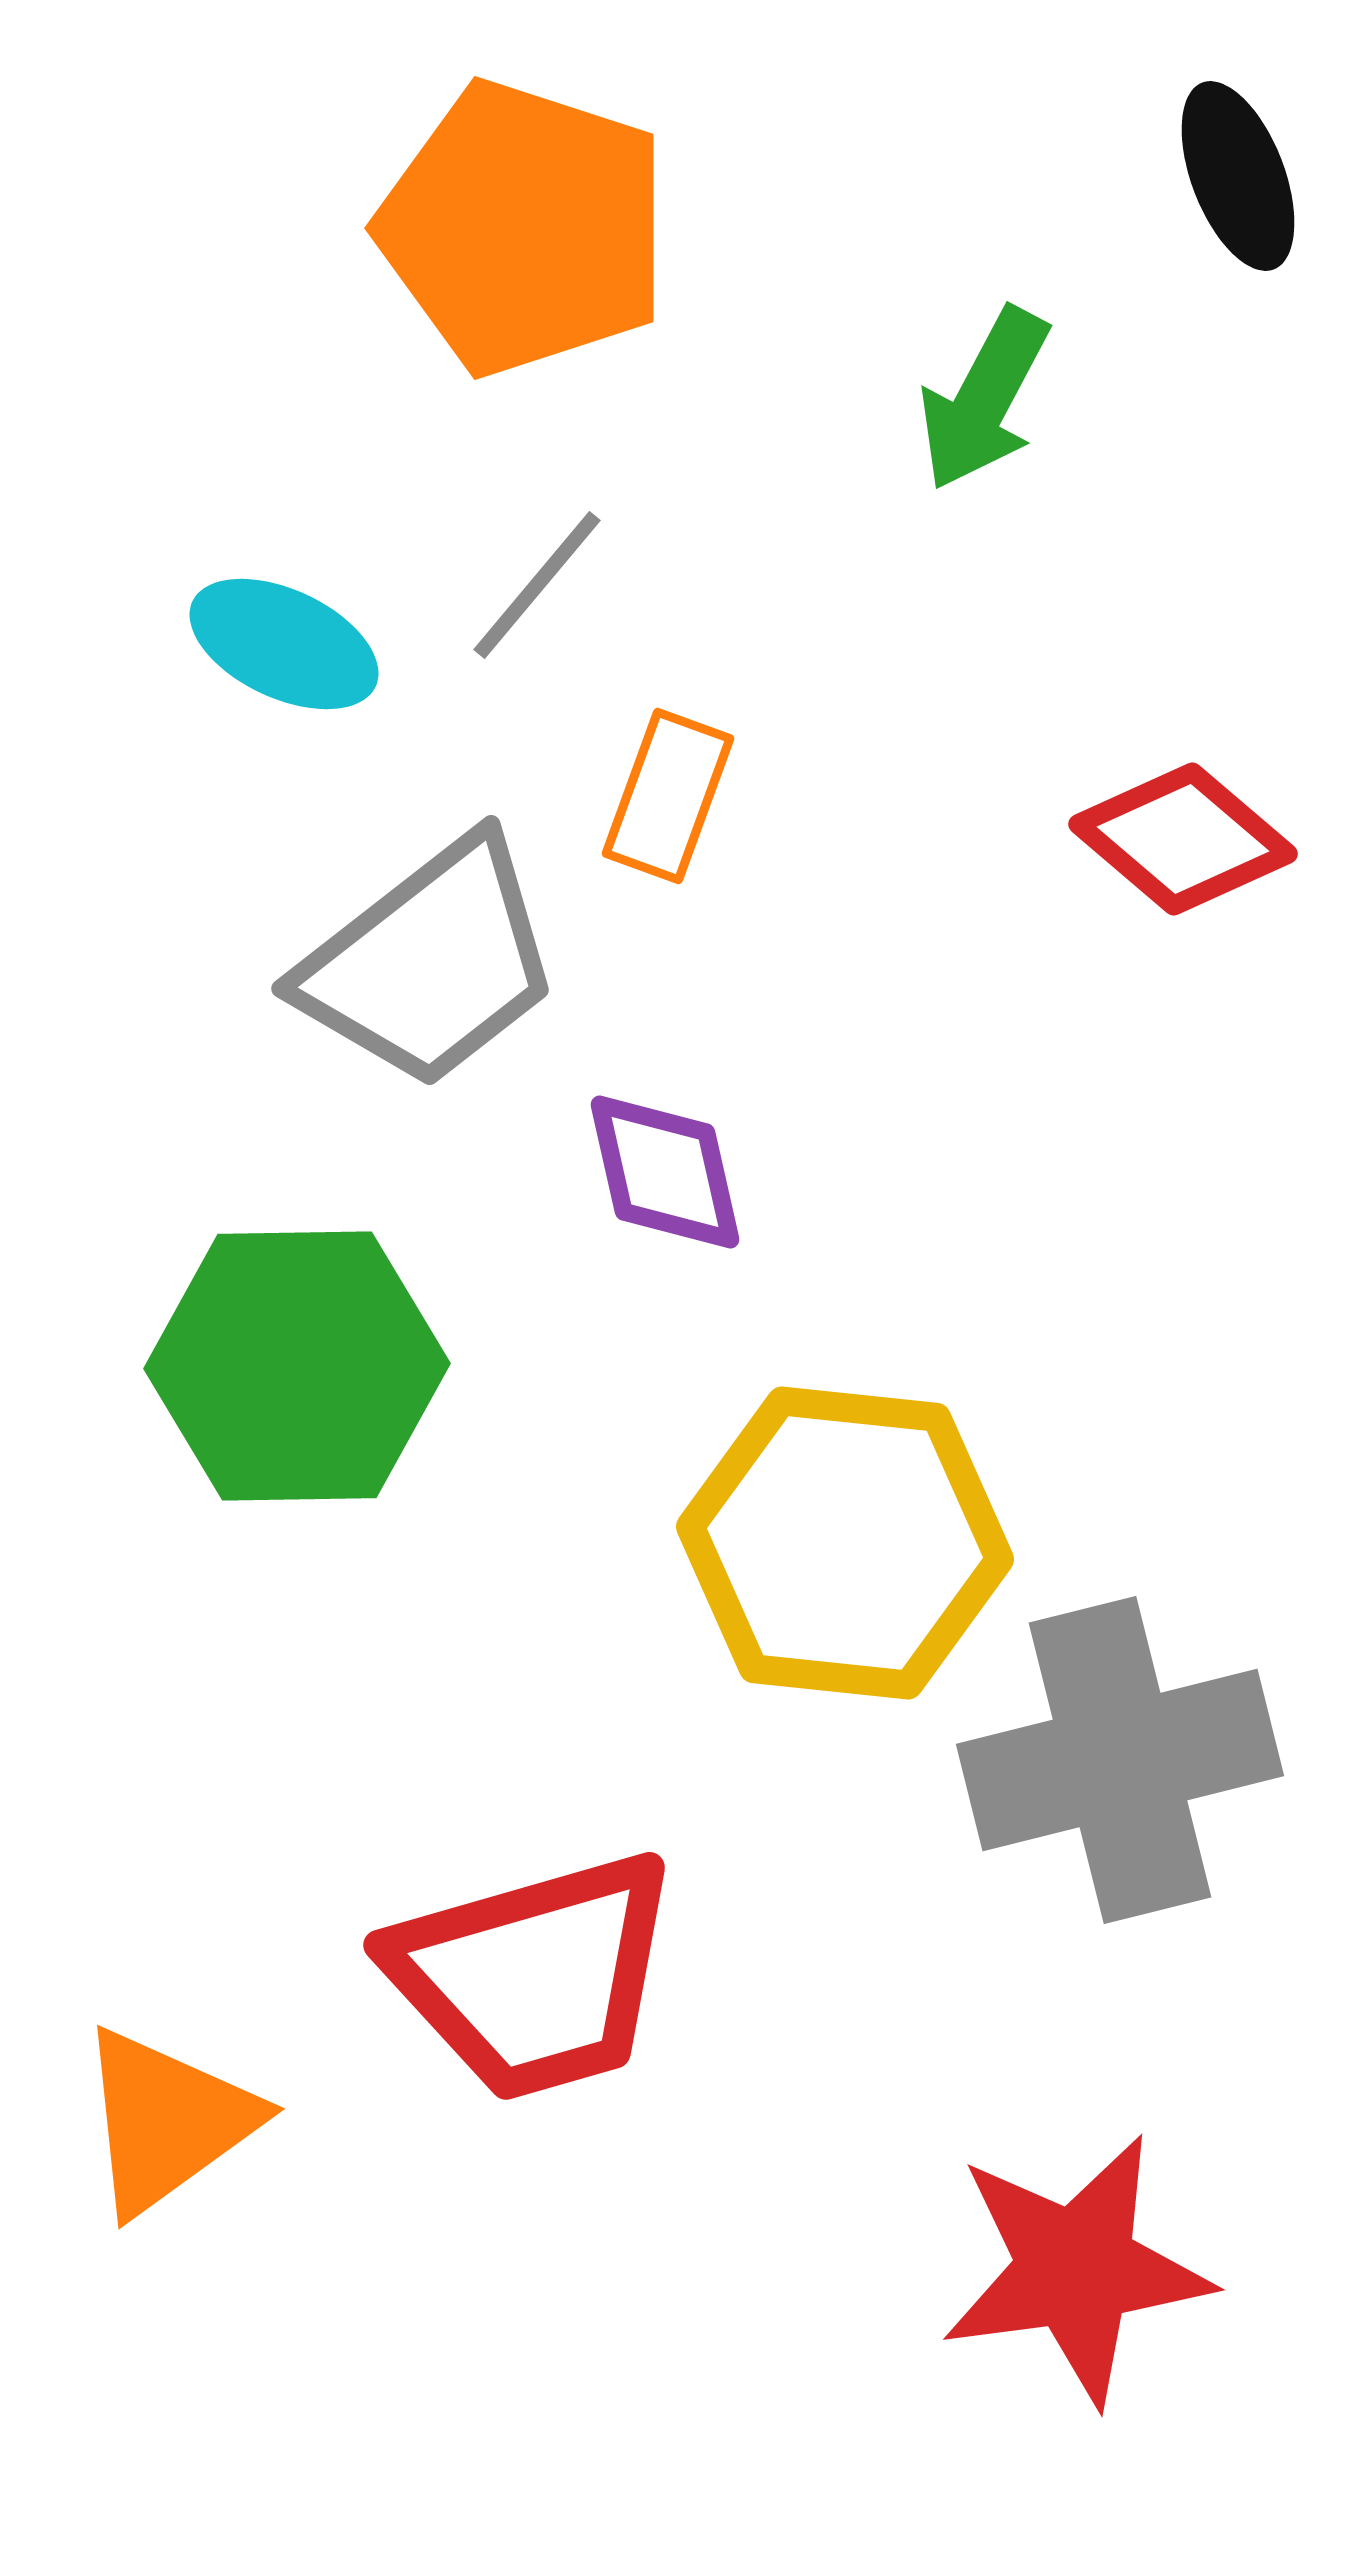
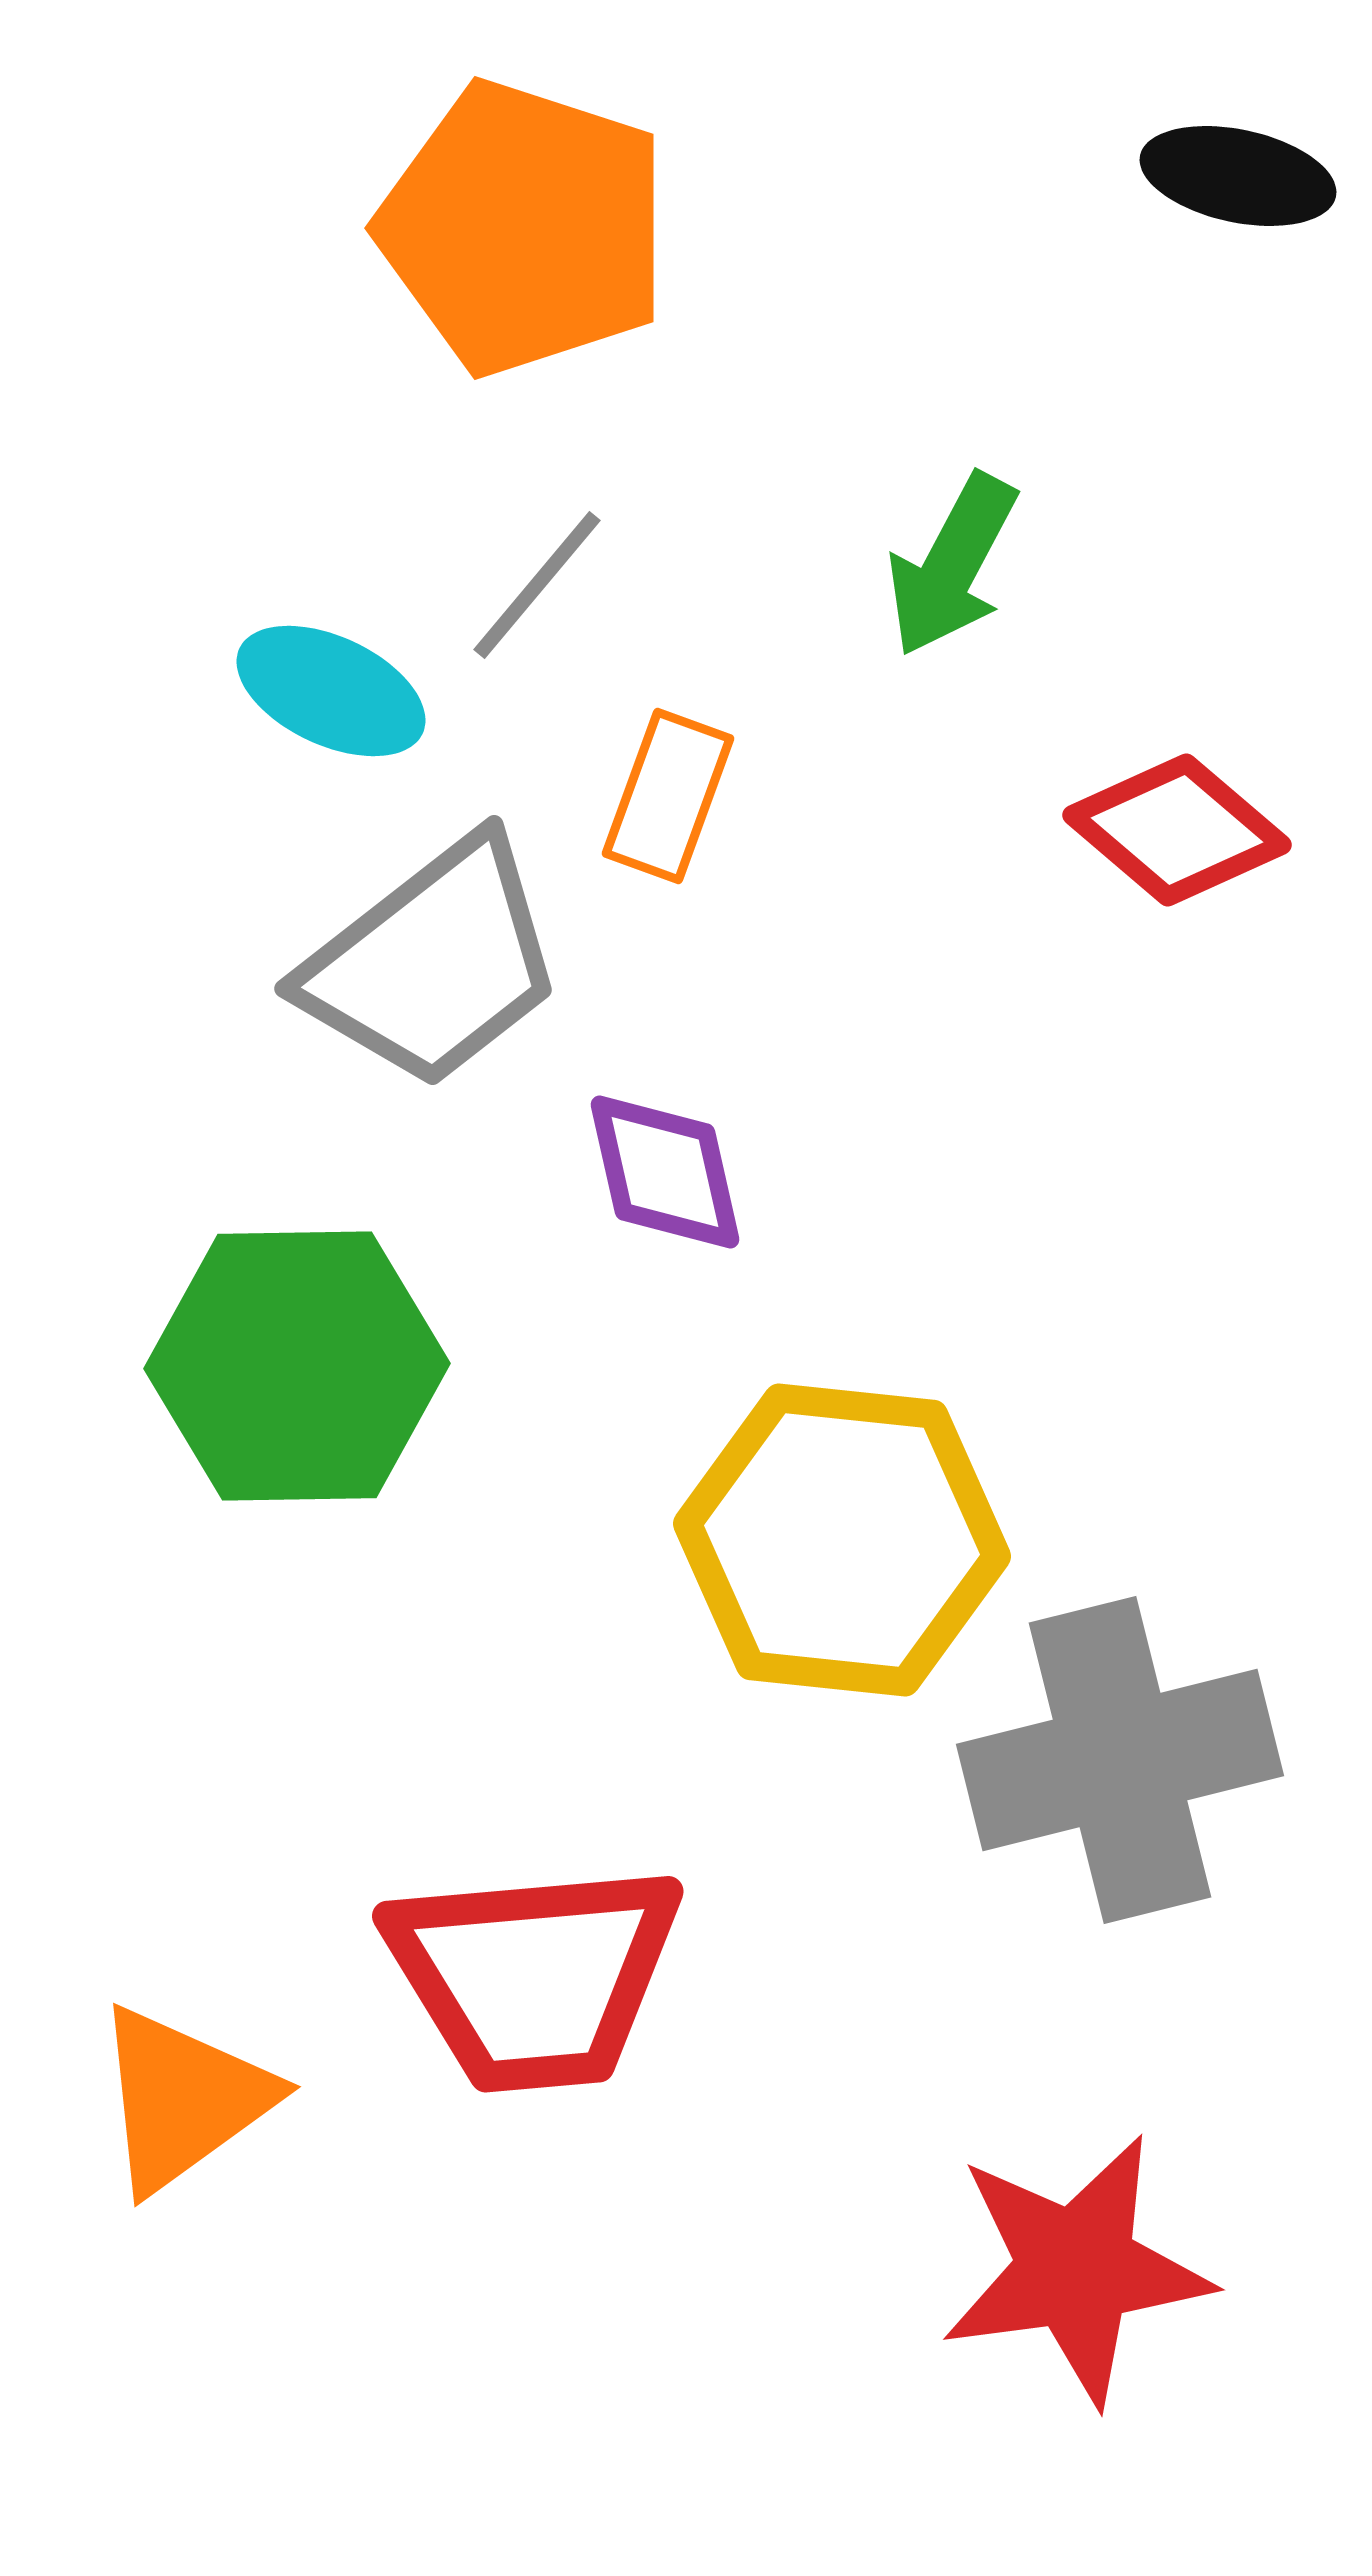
black ellipse: rotated 57 degrees counterclockwise
green arrow: moved 32 px left, 166 px down
cyan ellipse: moved 47 px right, 47 px down
red diamond: moved 6 px left, 9 px up
gray trapezoid: moved 3 px right
yellow hexagon: moved 3 px left, 3 px up
red trapezoid: rotated 11 degrees clockwise
orange triangle: moved 16 px right, 22 px up
